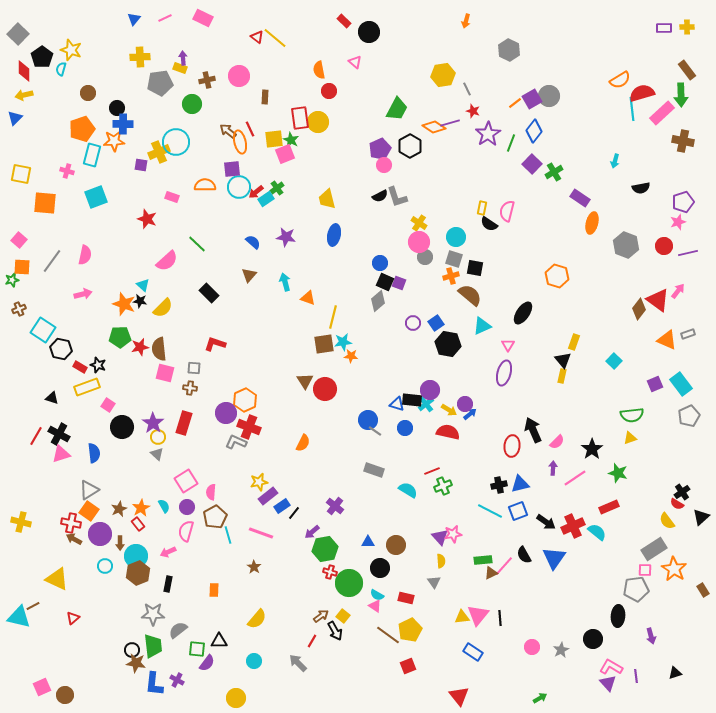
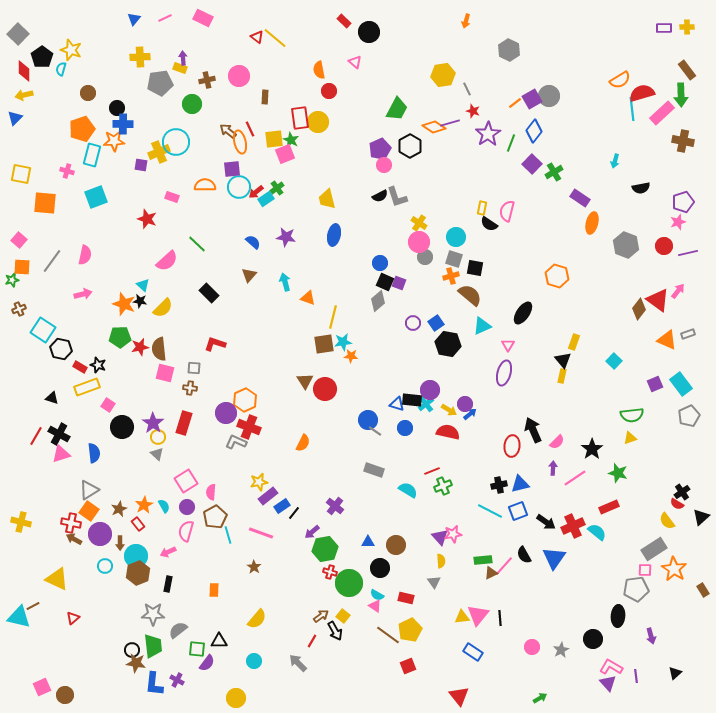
orange star at (141, 508): moved 3 px right, 3 px up
black triangle at (675, 673): rotated 24 degrees counterclockwise
